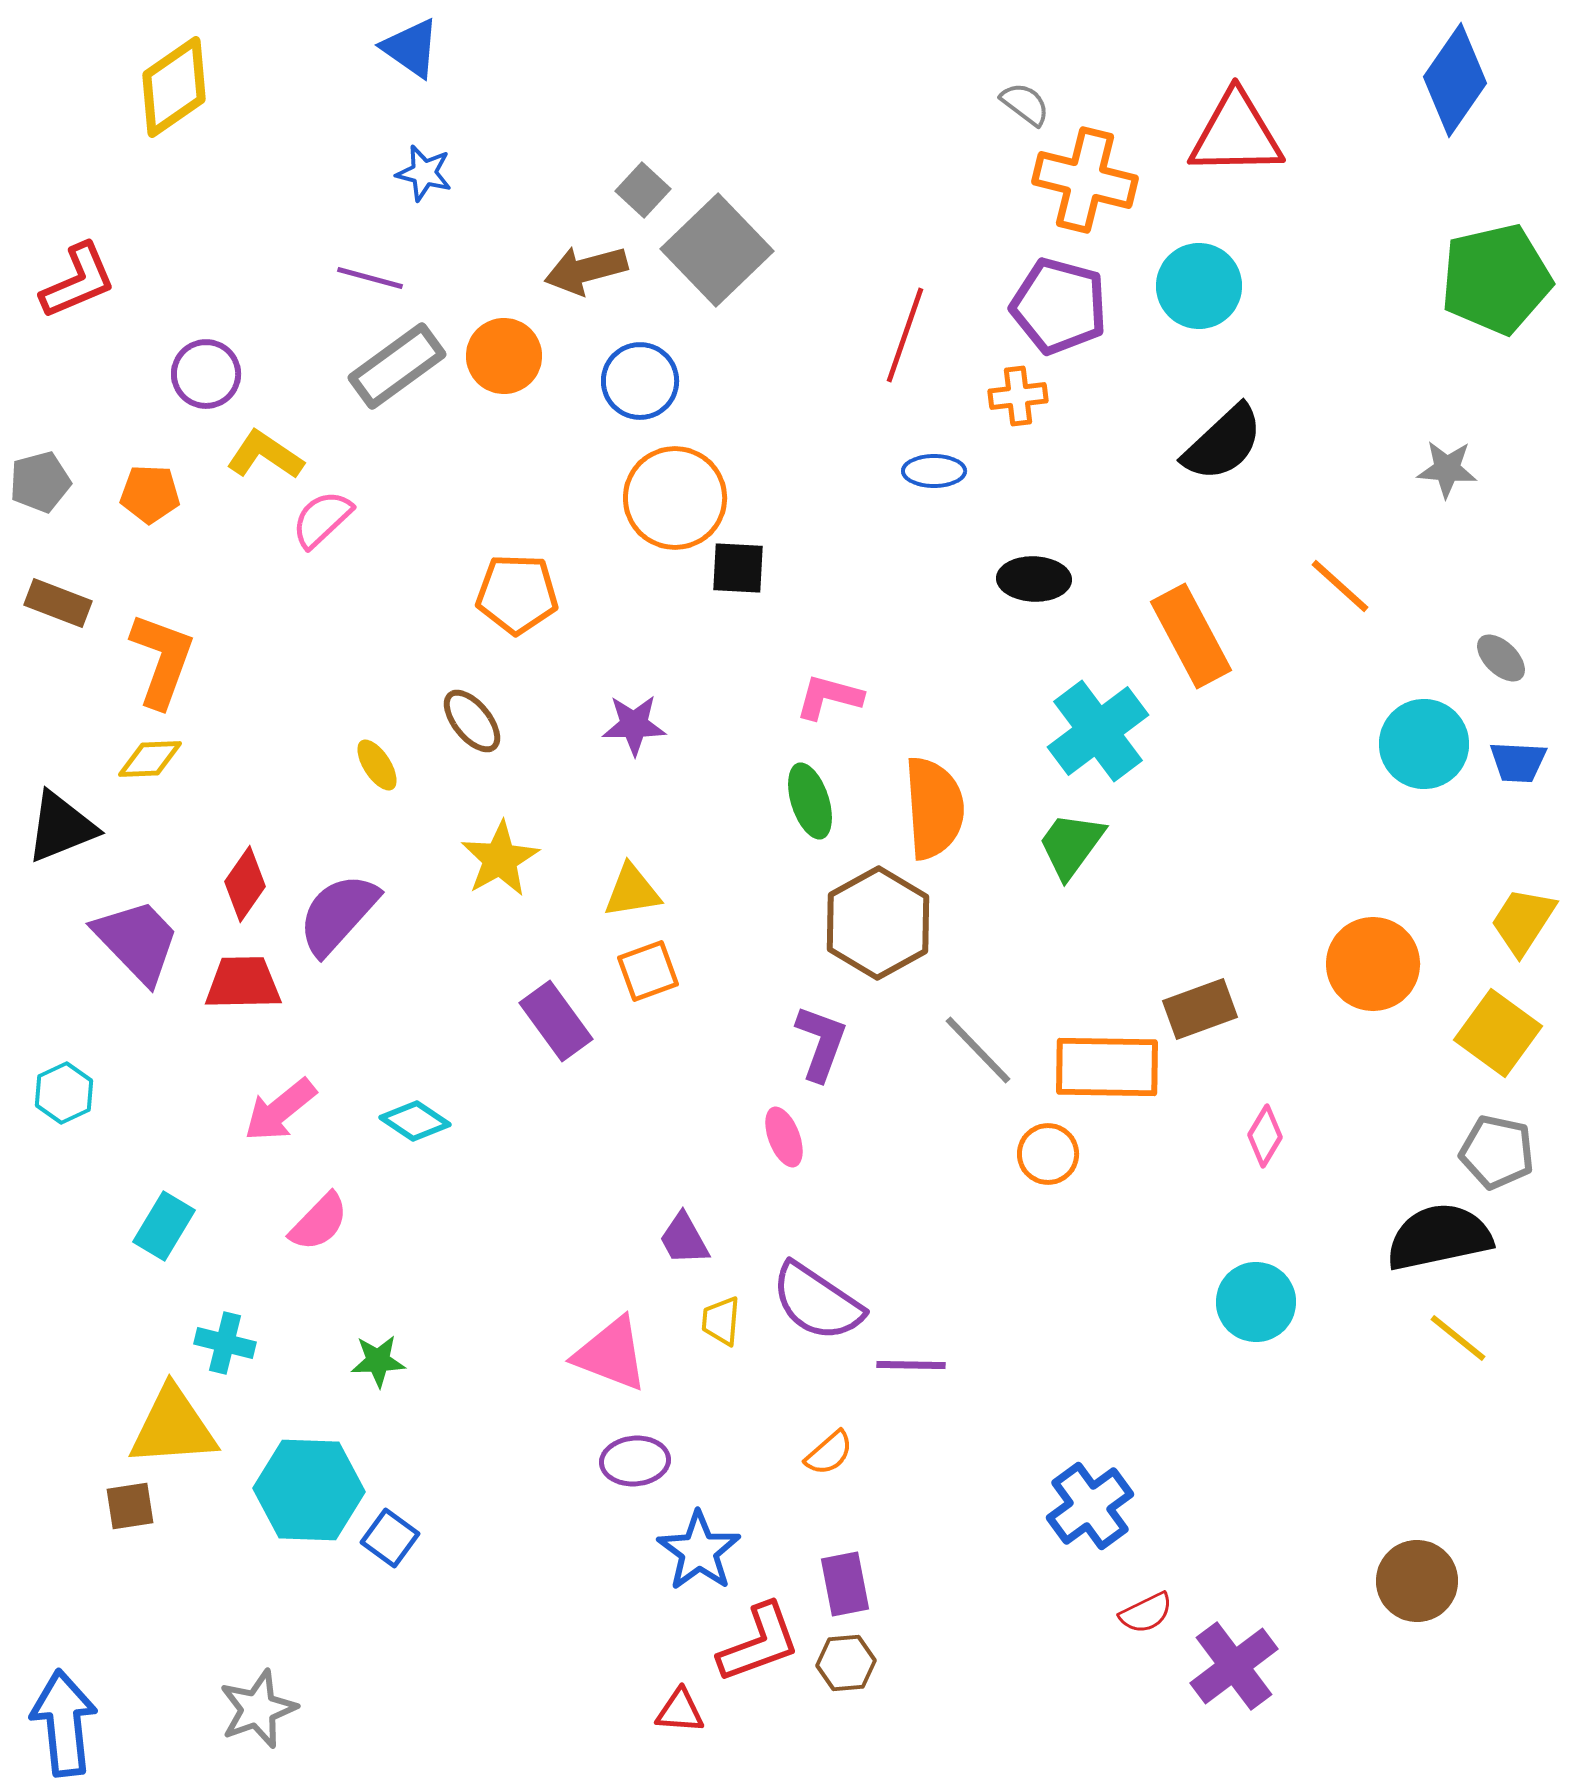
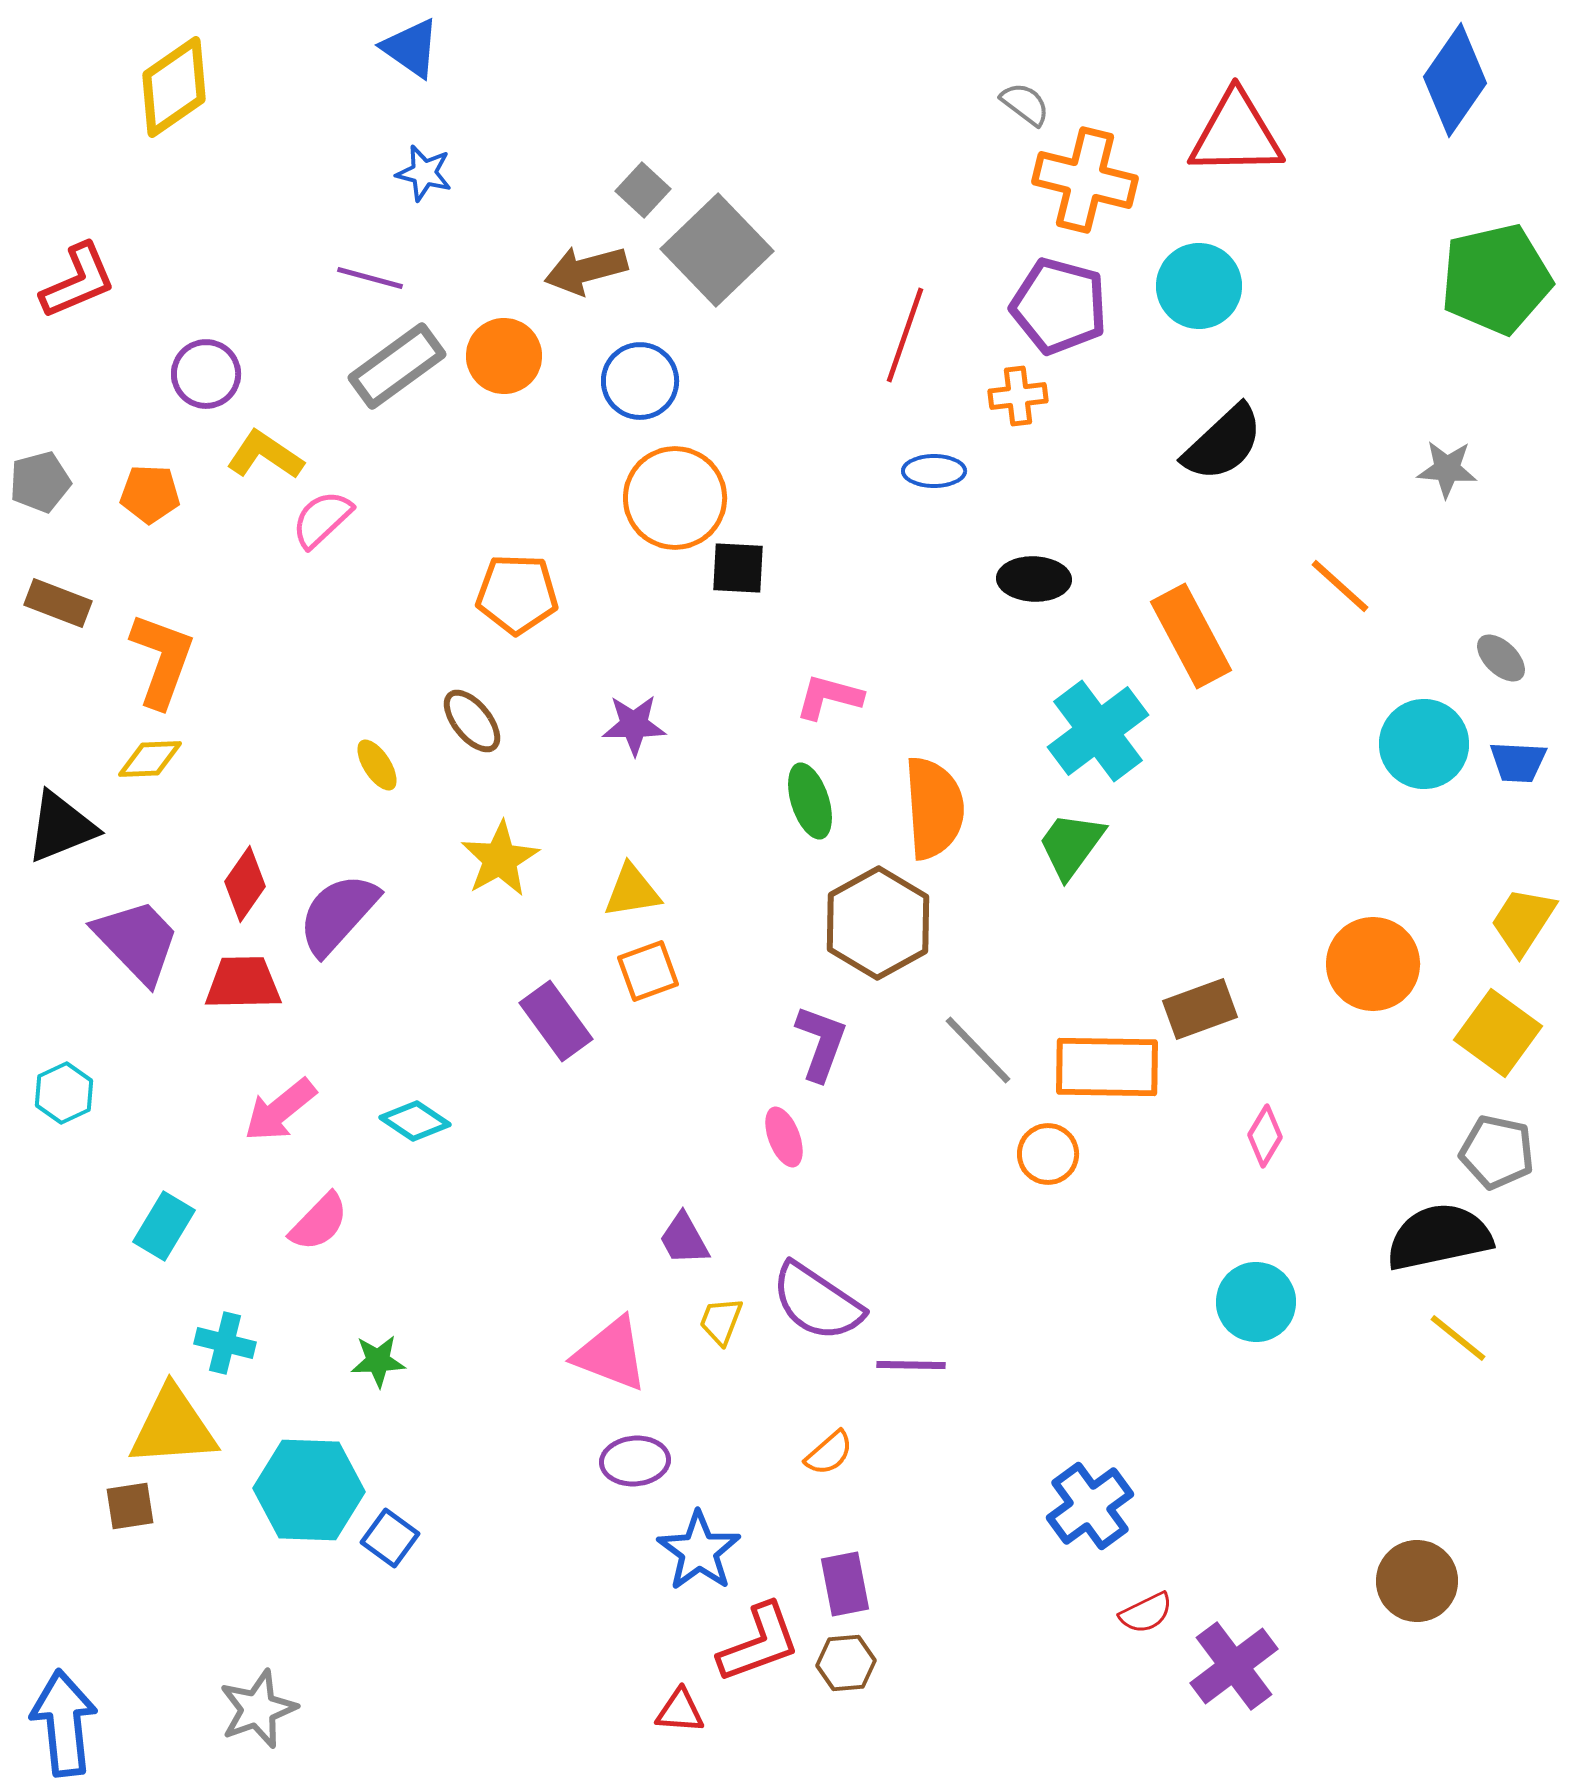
yellow trapezoid at (721, 1321): rotated 16 degrees clockwise
